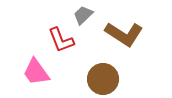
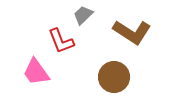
brown L-shape: moved 8 px right, 2 px up
red L-shape: moved 1 px down
brown circle: moved 11 px right, 2 px up
